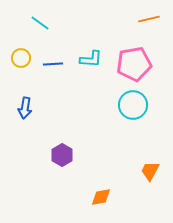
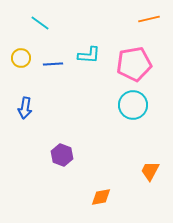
cyan L-shape: moved 2 px left, 4 px up
purple hexagon: rotated 10 degrees counterclockwise
